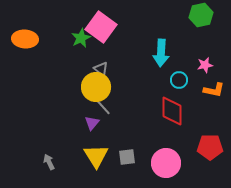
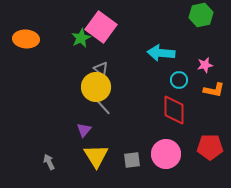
orange ellipse: moved 1 px right
cyan arrow: rotated 92 degrees clockwise
red diamond: moved 2 px right, 1 px up
purple triangle: moved 8 px left, 7 px down
gray square: moved 5 px right, 3 px down
pink circle: moved 9 px up
